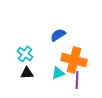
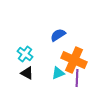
orange cross: rotated 10 degrees clockwise
black triangle: rotated 32 degrees clockwise
purple line: moved 2 px up
